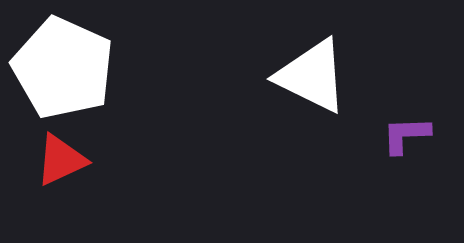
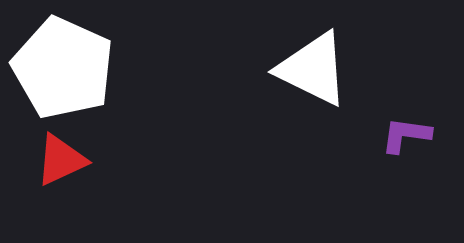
white triangle: moved 1 px right, 7 px up
purple L-shape: rotated 10 degrees clockwise
